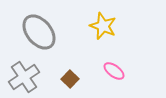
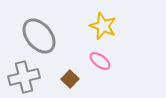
gray ellipse: moved 4 px down
pink ellipse: moved 14 px left, 10 px up
gray cross: rotated 20 degrees clockwise
